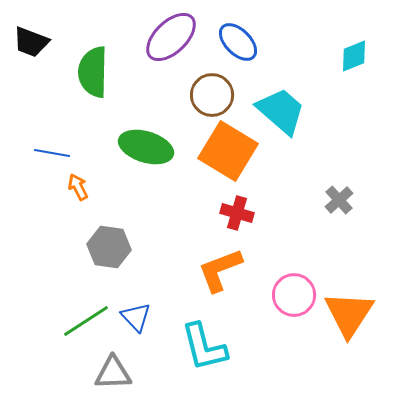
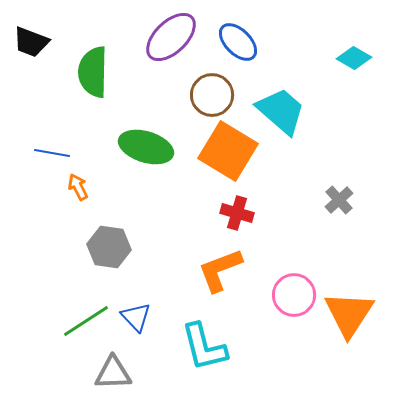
cyan diamond: moved 2 px down; rotated 52 degrees clockwise
